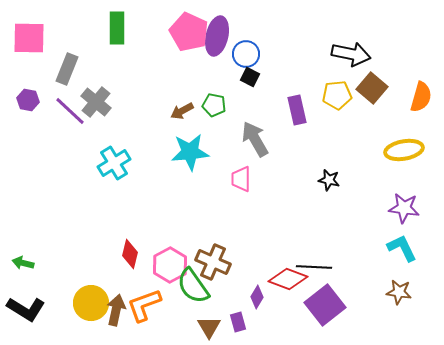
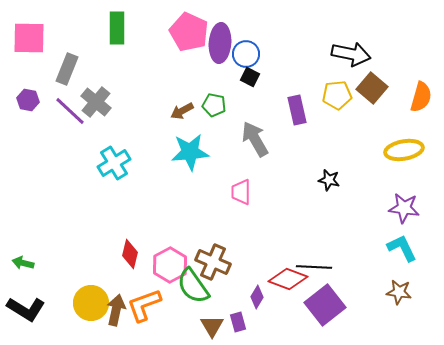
purple ellipse at (217, 36): moved 3 px right, 7 px down; rotated 9 degrees counterclockwise
pink trapezoid at (241, 179): moved 13 px down
brown triangle at (209, 327): moved 3 px right, 1 px up
